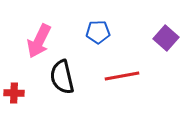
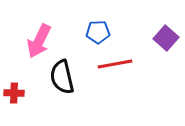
red line: moved 7 px left, 12 px up
